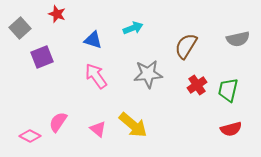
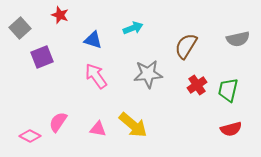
red star: moved 3 px right, 1 px down
pink triangle: rotated 30 degrees counterclockwise
